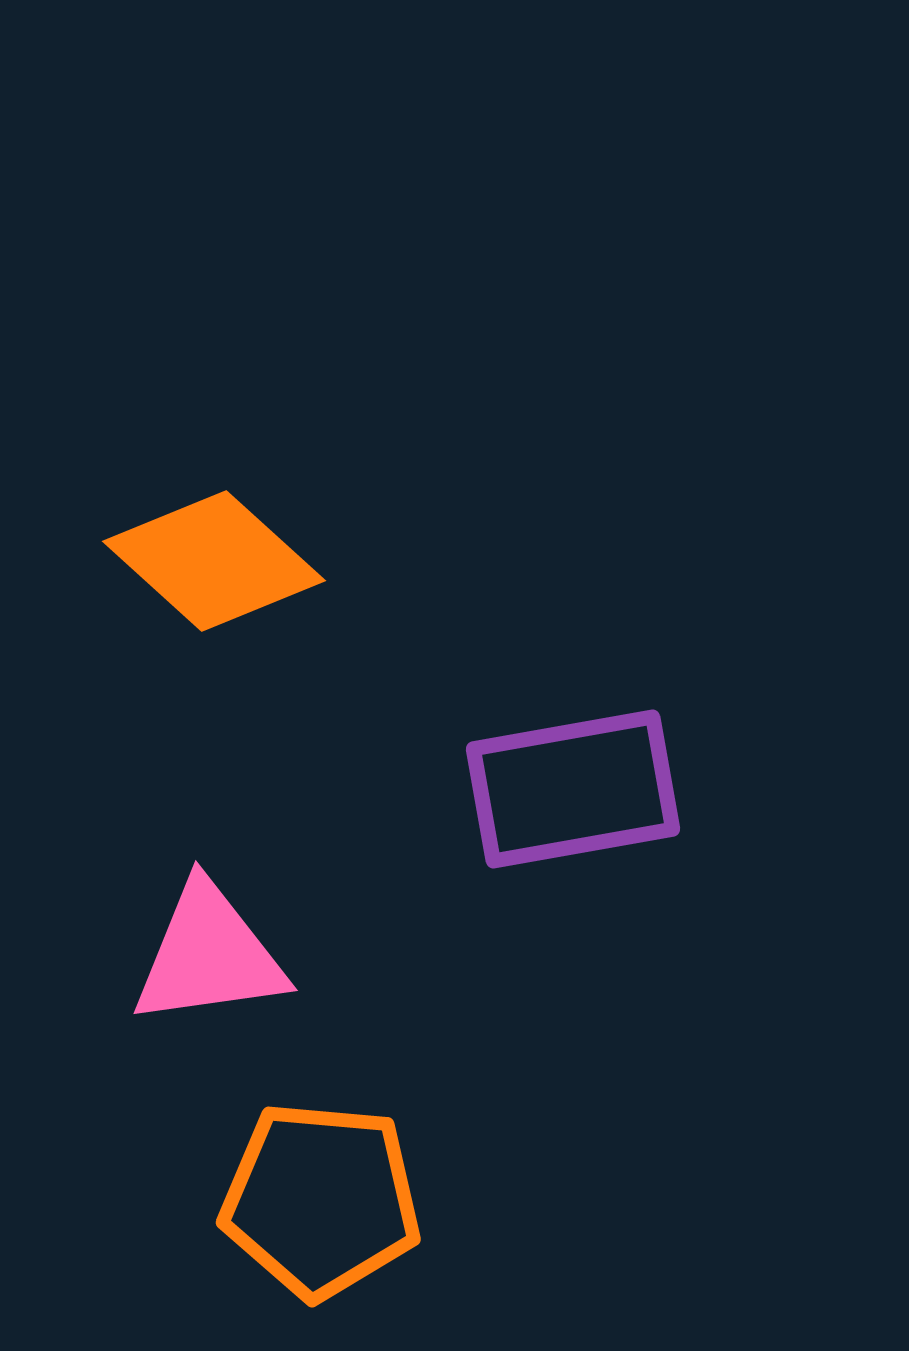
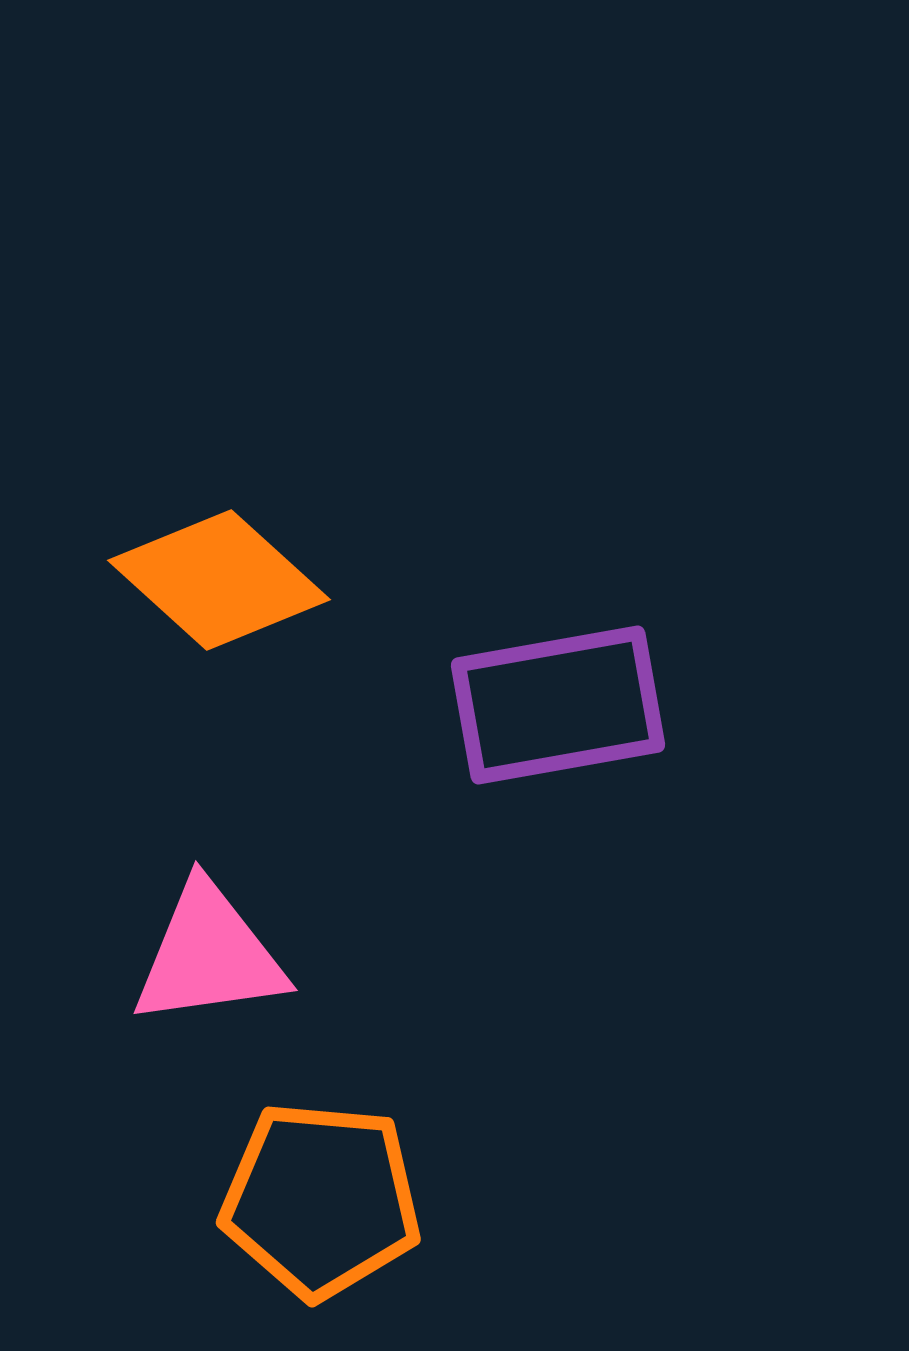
orange diamond: moved 5 px right, 19 px down
purple rectangle: moved 15 px left, 84 px up
